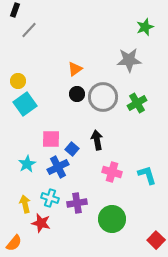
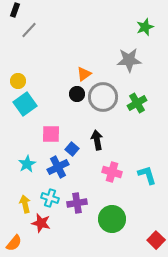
orange triangle: moved 9 px right, 5 px down
pink square: moved 5 px up
